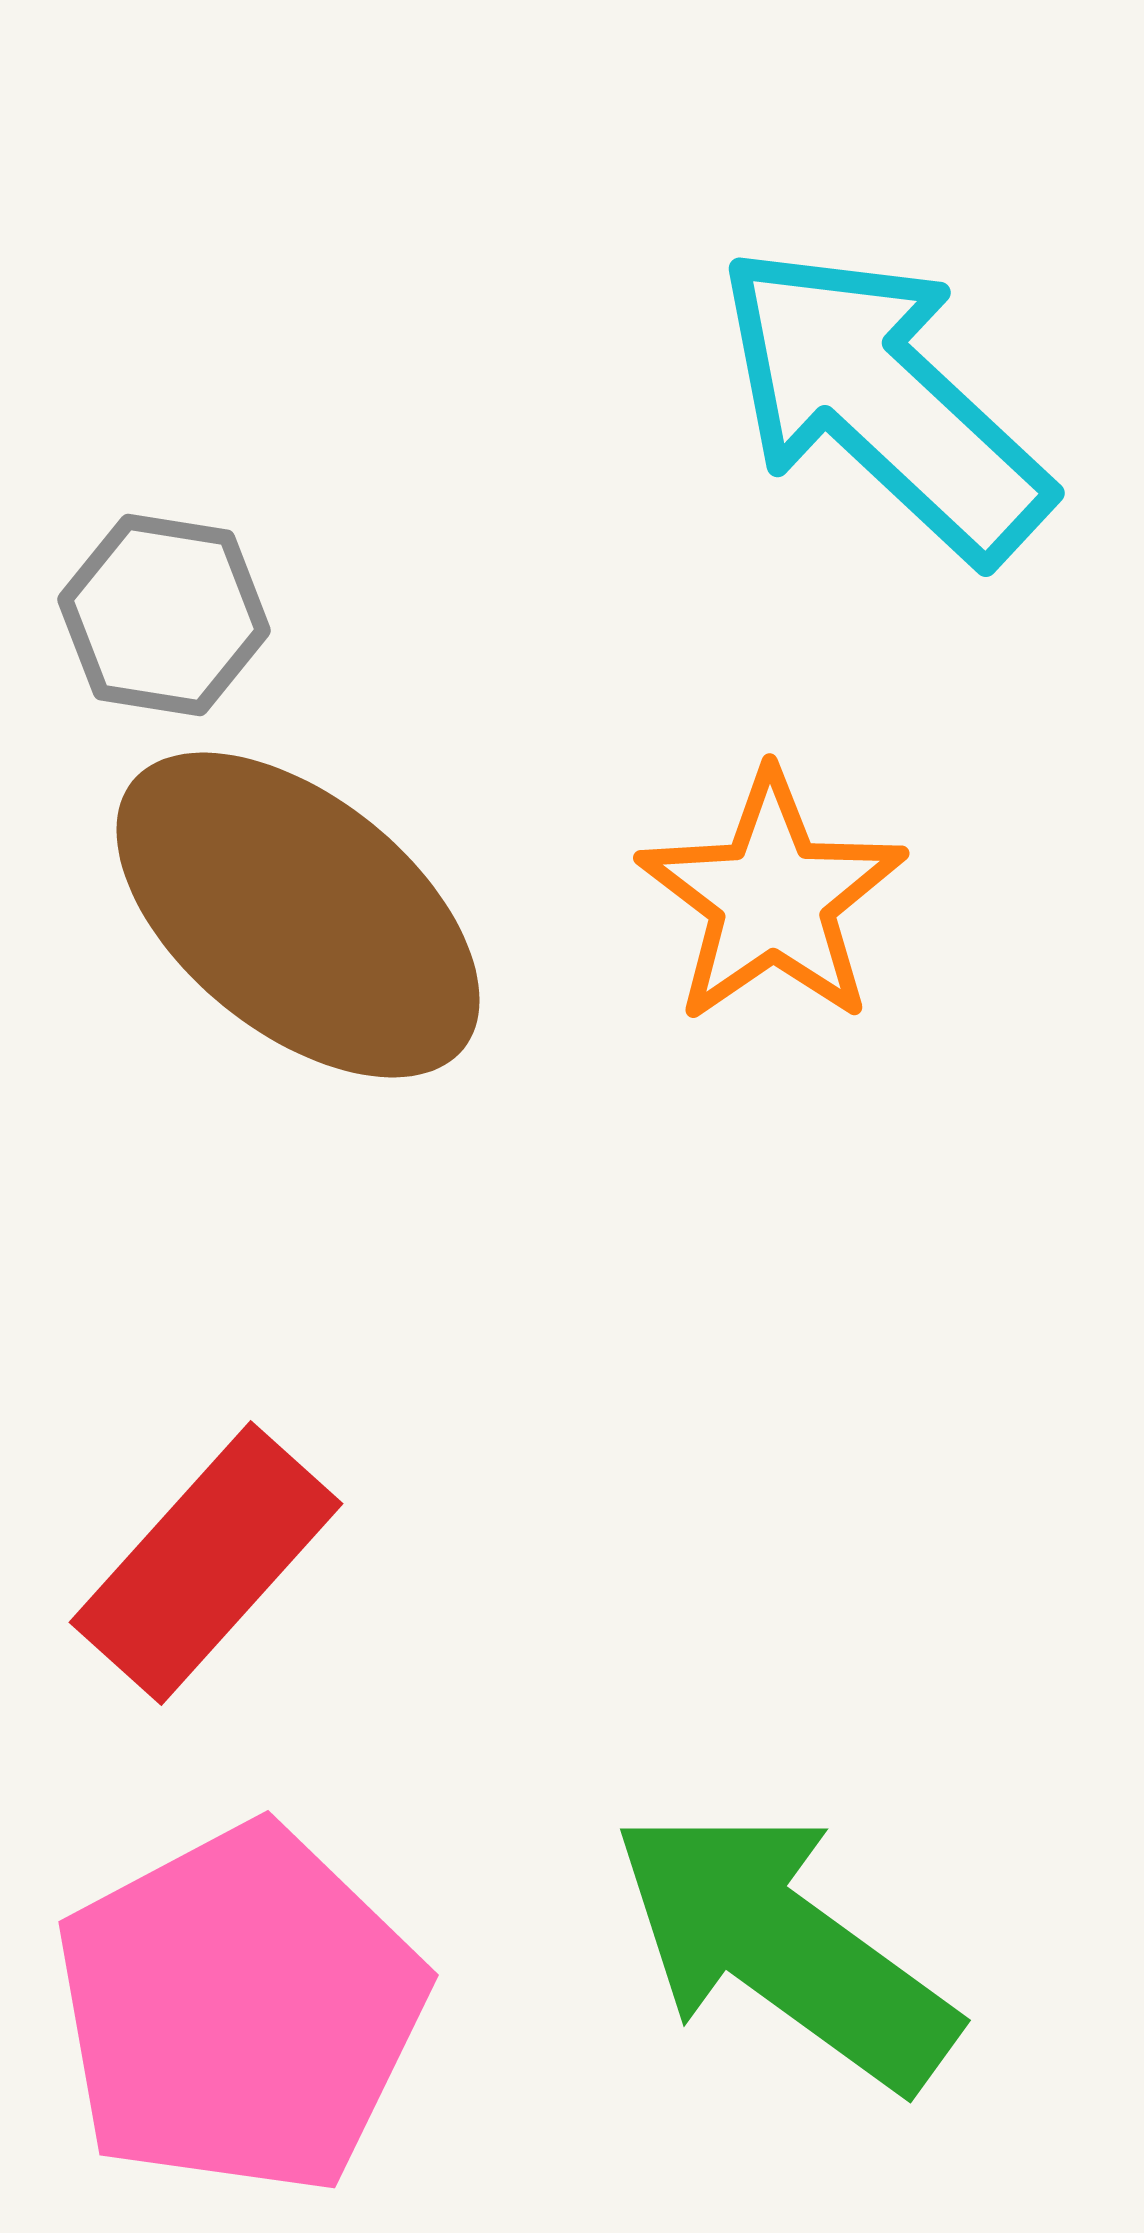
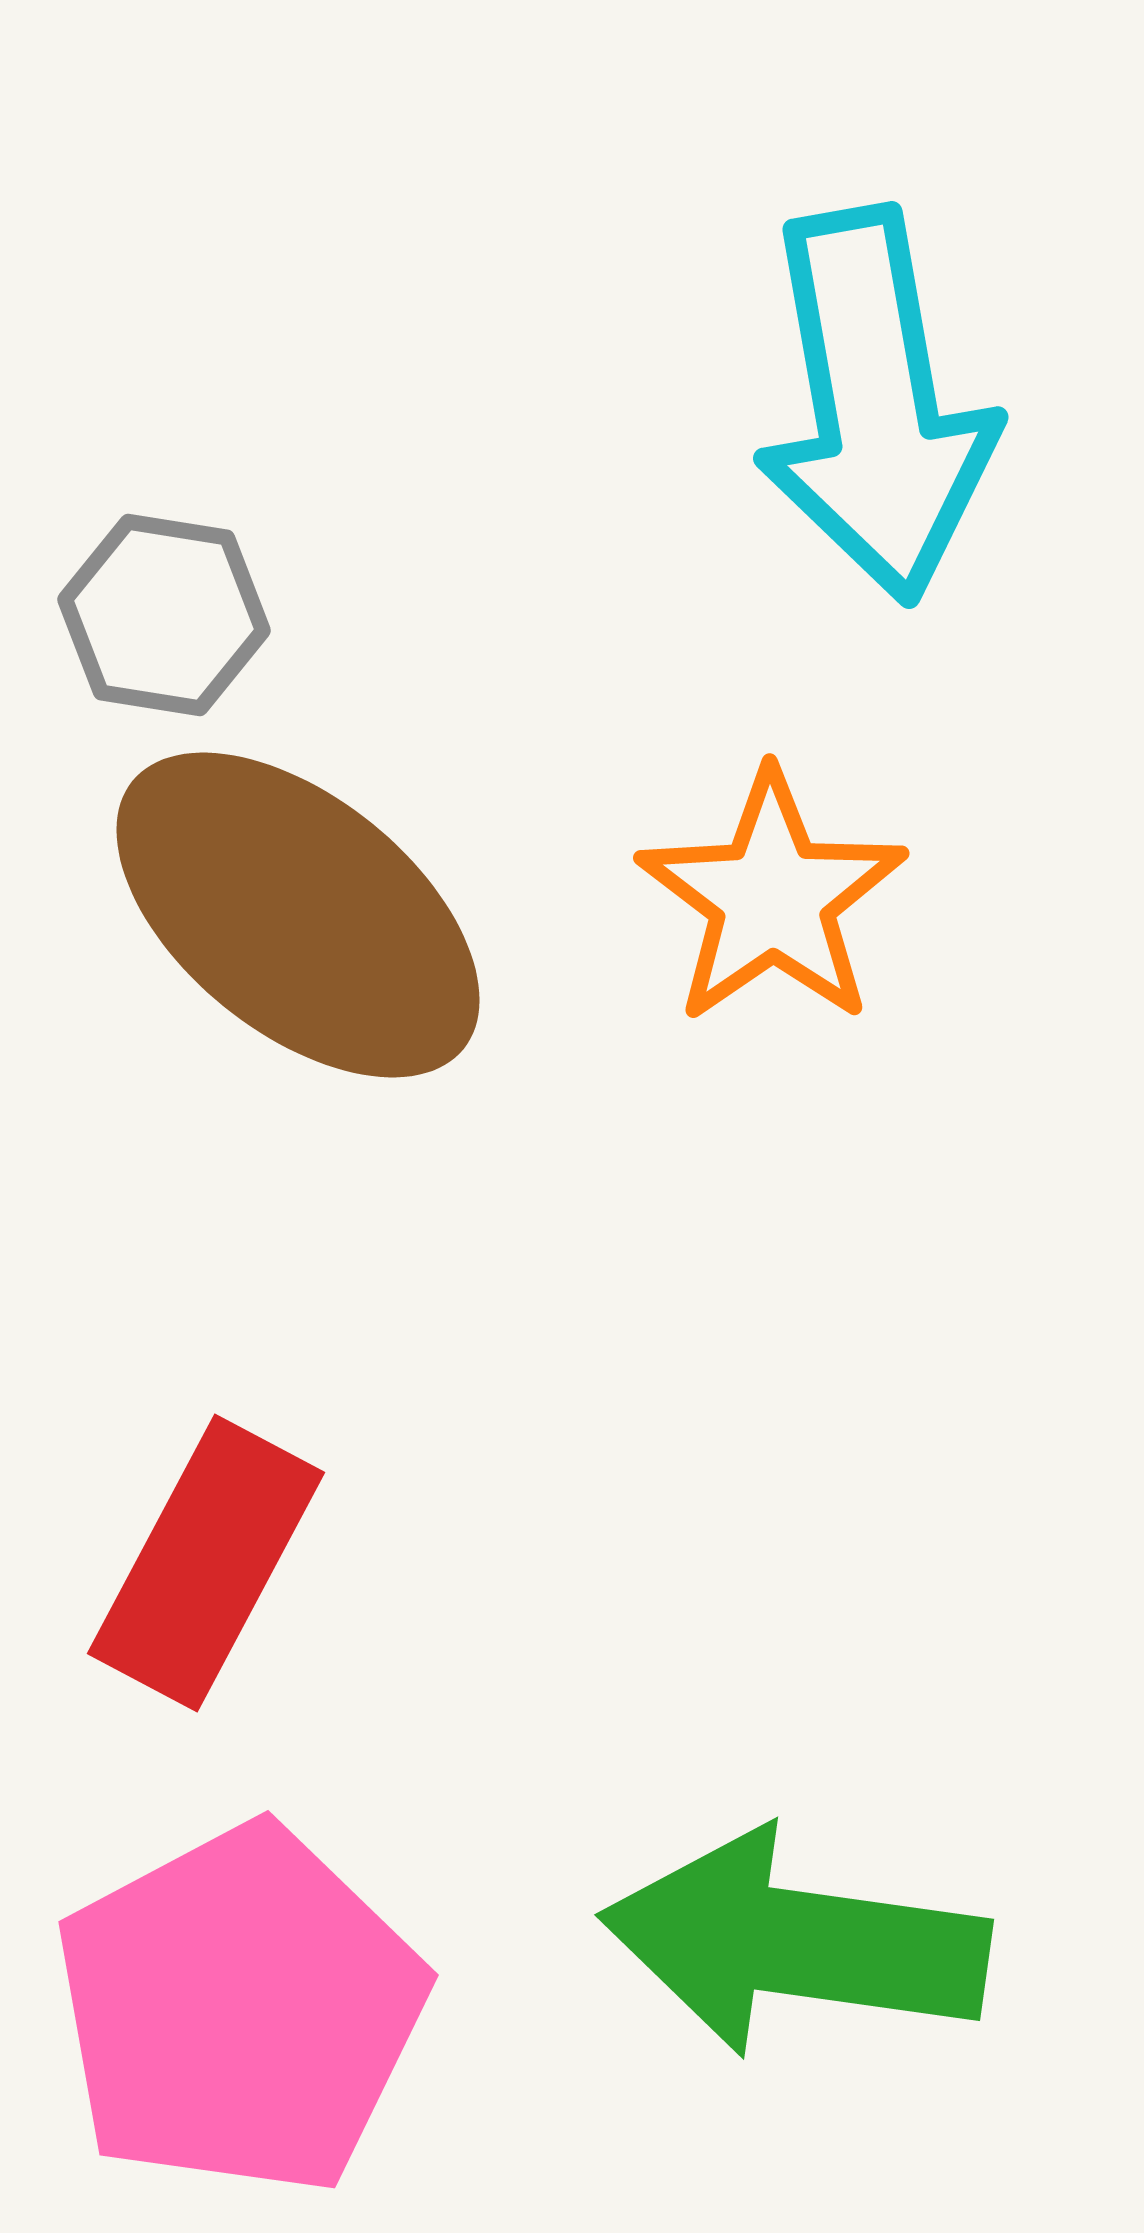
cyan arrow: moved 8 px left, 3 px down; rotated 143 degrees counterclockwise
red rectangle: rotated 14 degrees counterclockwise
green arrow: moved 11 px right, 5 px up; rotated 28 degrees counterclockwise
